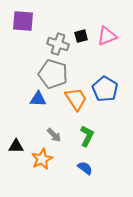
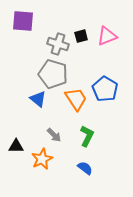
blue triangle: rotated 36 degrees clockwise
